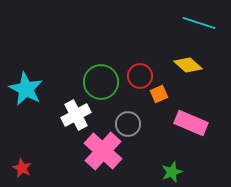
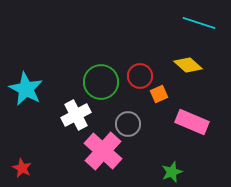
pink rectangle: moved 1 px right, 1 px up
